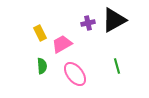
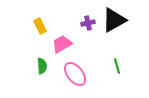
yellow rectangle: moved 7 px up
